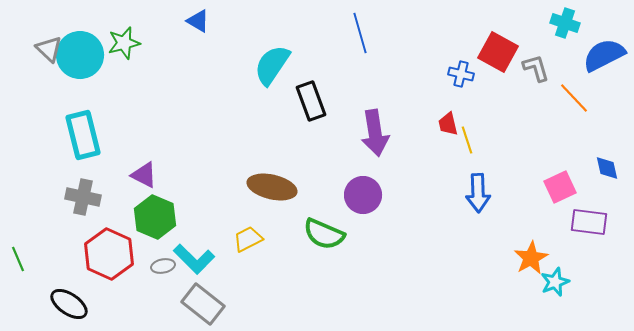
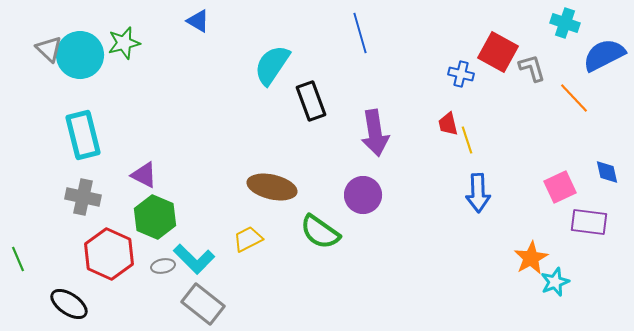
gray L-shape: moved 4 px left
blue diamond: moved 4 px down
green semicircle: moved 4 px left, 2 px up; rotated 12 degrees clockwise
